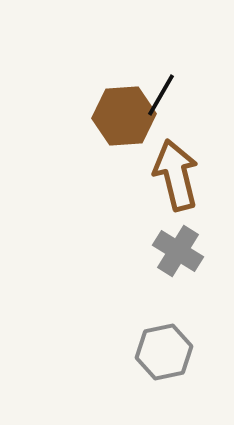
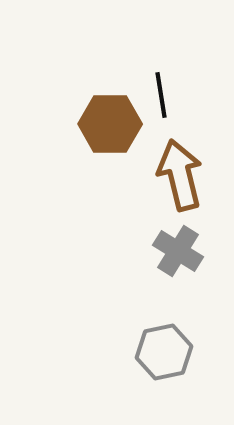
black line: rotated 39 degrees counterclockwise
brown hexagon: moved 14 px left, 8 px down; rotated 4 degrees clockwise
brown arrow: moved 4 px right
